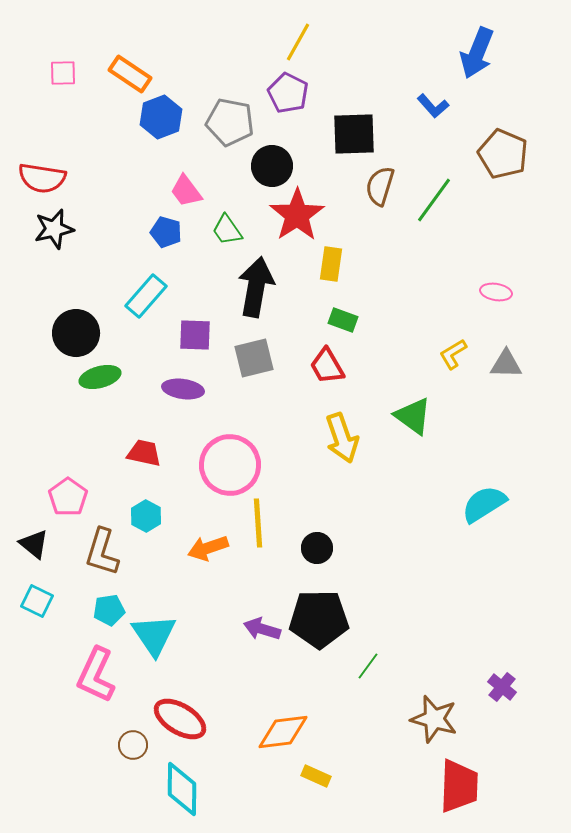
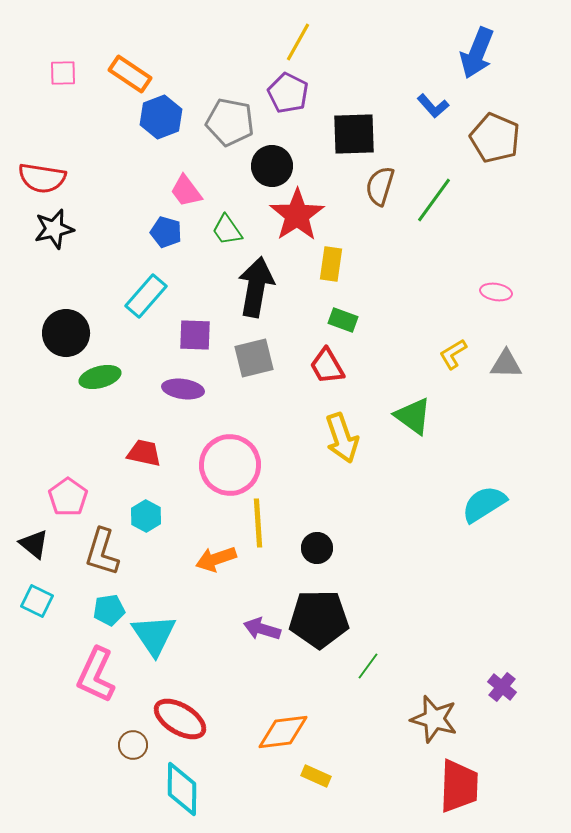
brown pentagon at (503, 154): moved 8 px left, 16 px up
black circle at (76, 333): moved 10 px left
orange arrow at (208, 548): moved 8 px right, 11 px down
